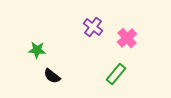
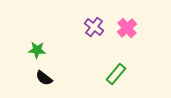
purple cross: moved 1 px right
pink cross: moved 10 px up
black semicircle: moved 8 px left, 2 px down
